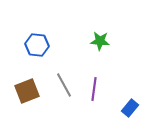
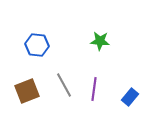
blue rectangle: moved 11 px up
